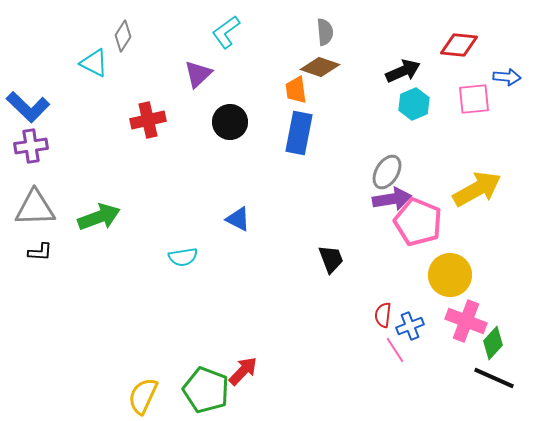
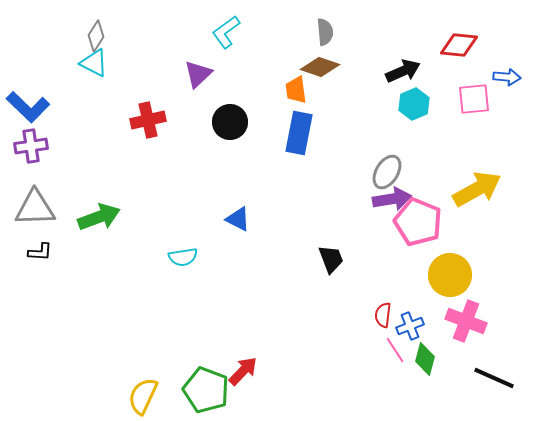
gray diamond: moved 27 px left
green diamond: moved 68 px left, 16 px down; rotated 28 degrees counterclockwise
